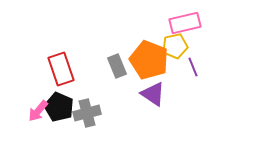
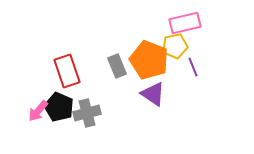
red rectangle: moved 6 px right, 2 px down
